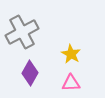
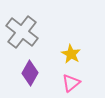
gray cross: rotated 24 degrees counterclockwise
pink triangle: rotated 36 degrees counterclockwise
